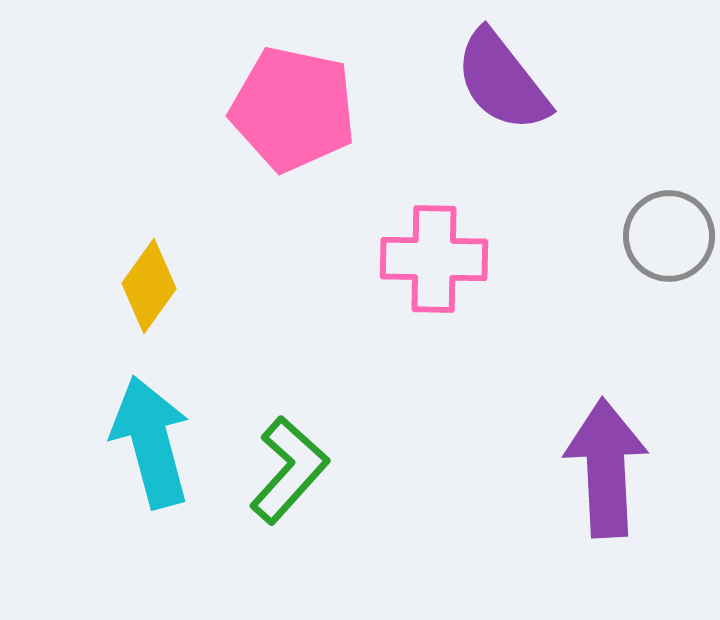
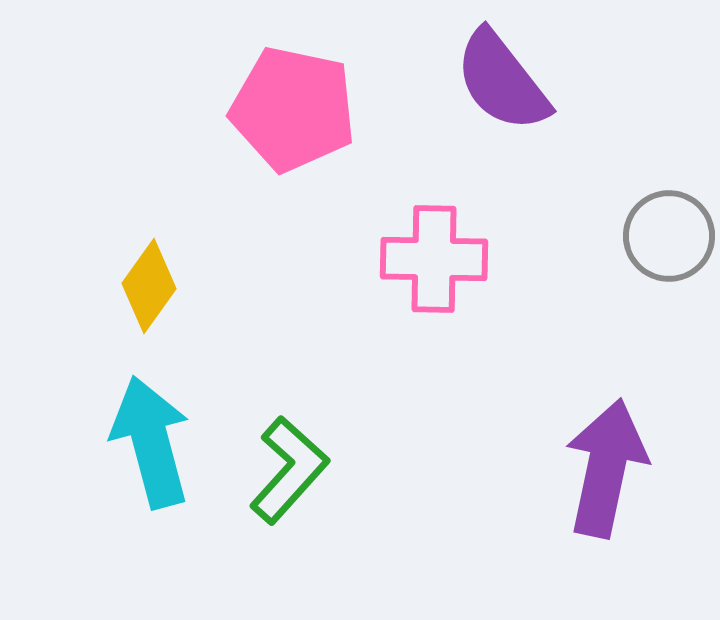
purple arrow: rotated 15 degrees clockwise
